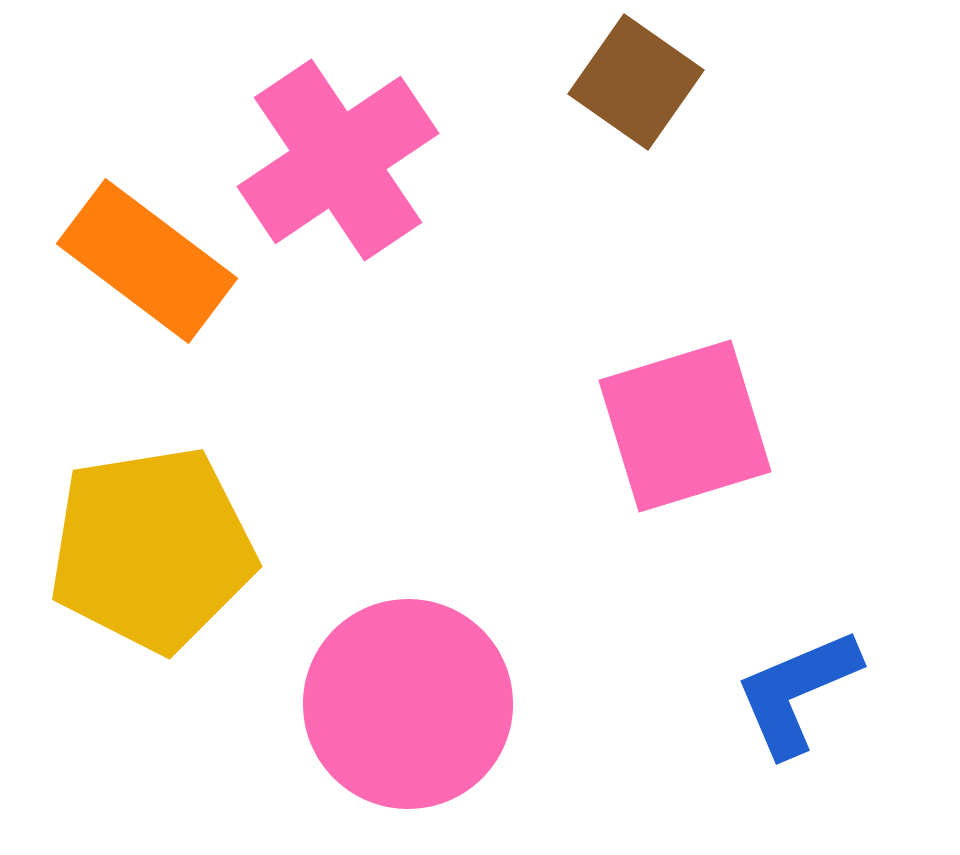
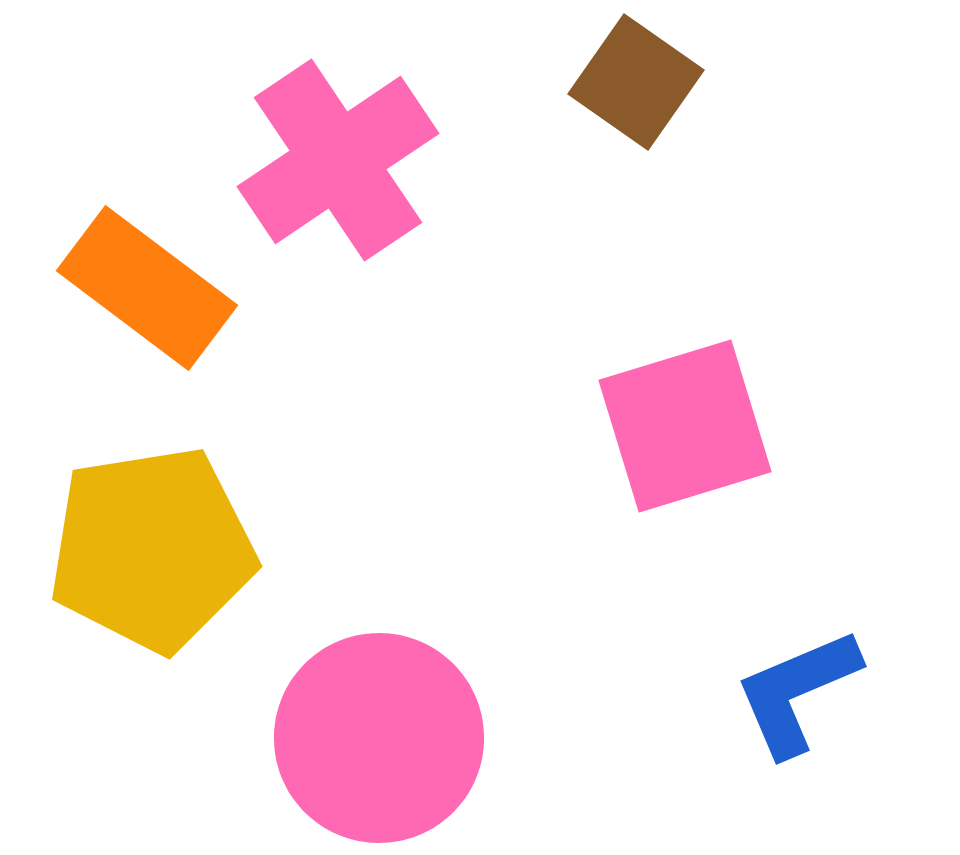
orange rectangle: moved 27 px down
pink circle: moved 29 px left, 34 px down
